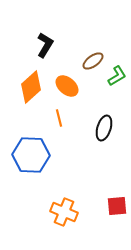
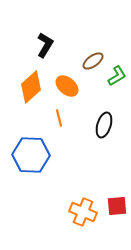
black ellipse: moved 3 px up
orange cross: moved 19 px right
